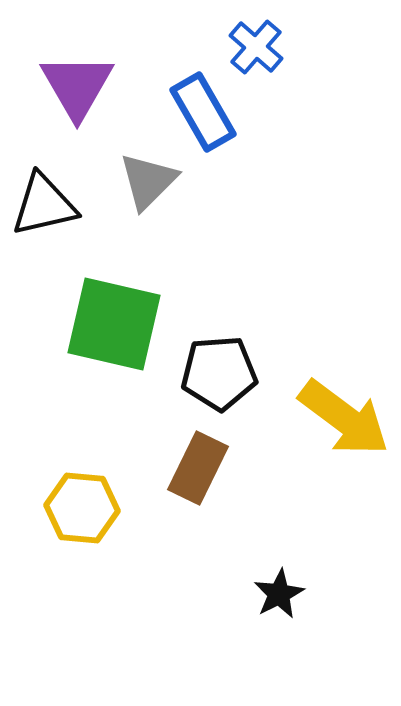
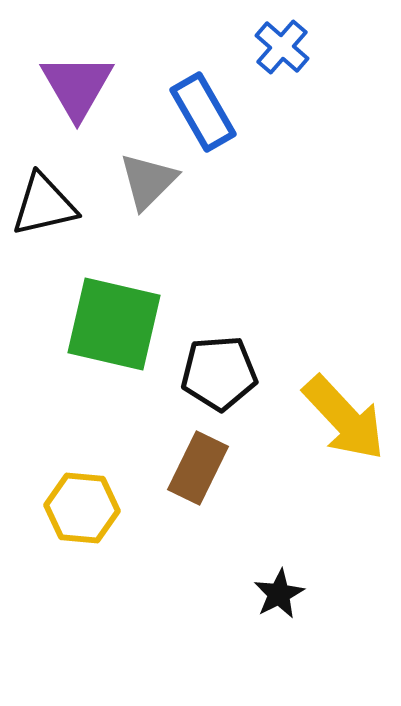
blue cross: moved 26 px right
yellow arrow: rotated 10 degrees clockwise
